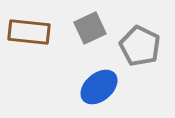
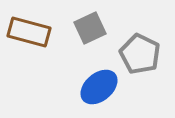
brown rectangle: rotated 9 degrees clockwise
gray pentagon: moved 8 px down
